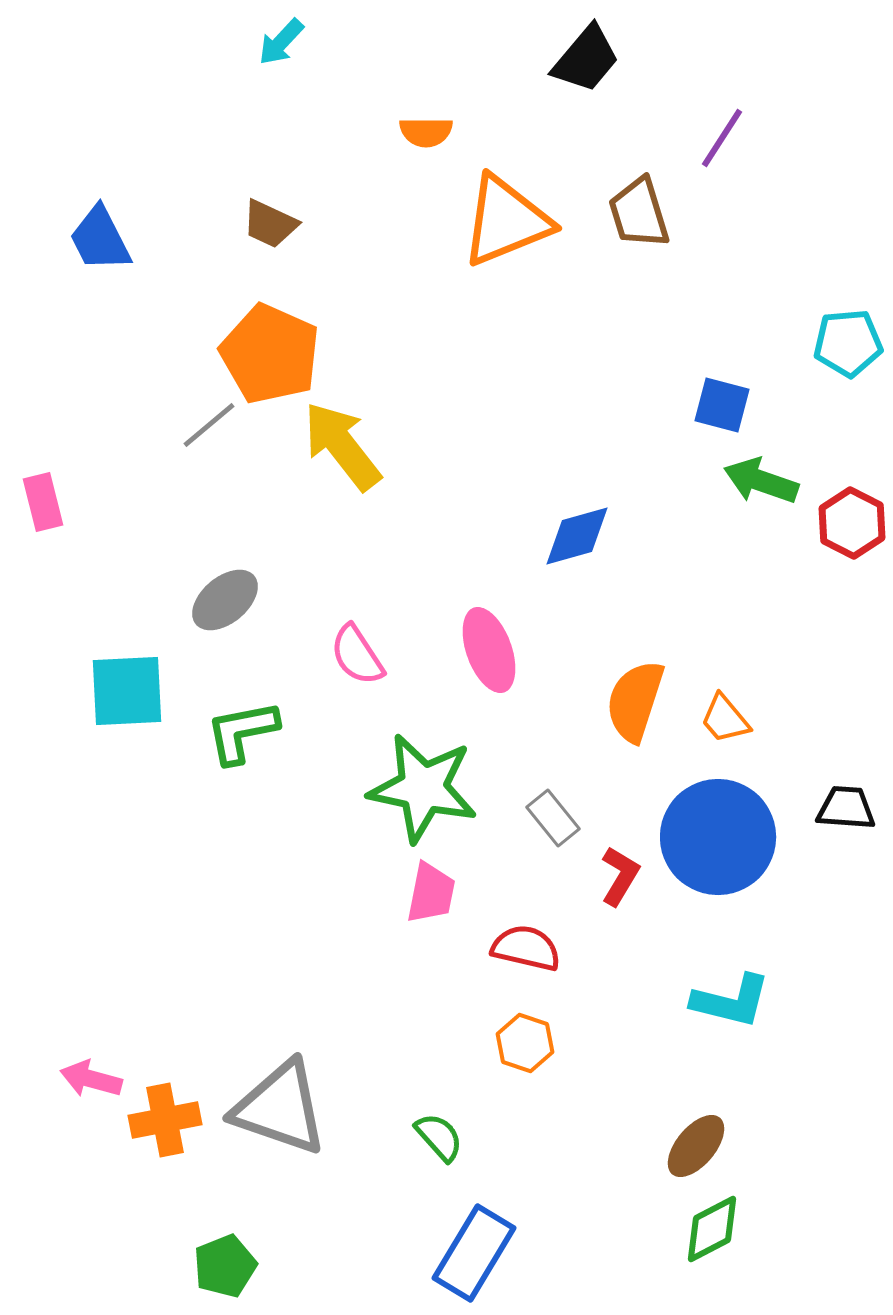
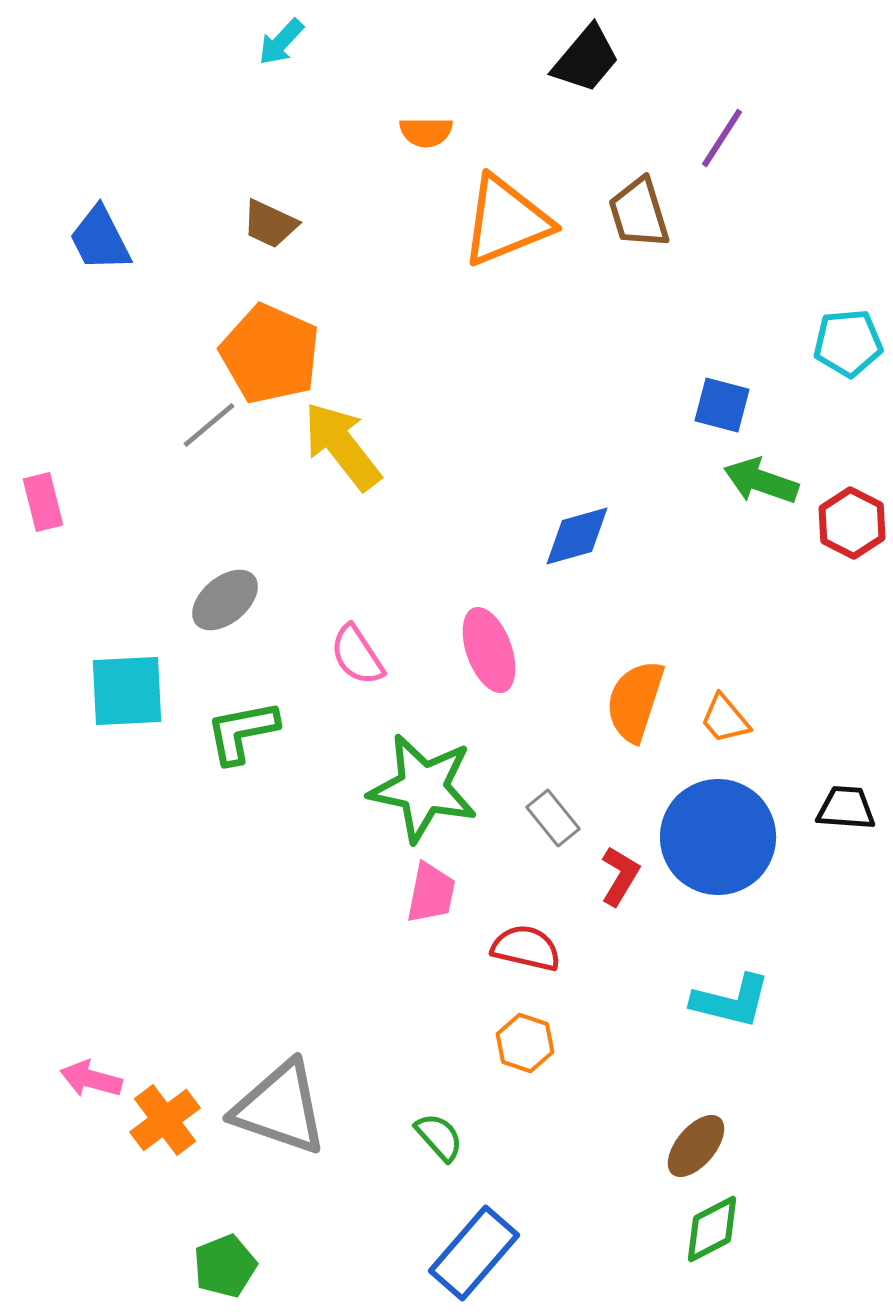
orange cross at (165, 1120): rotated 26 degrees counterclockwise
blue rectangle at (474, 1253): rotated 10 degrees clockwise
